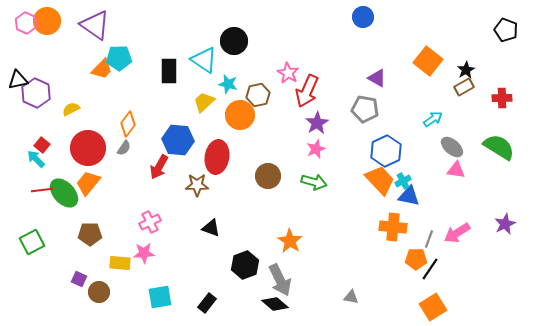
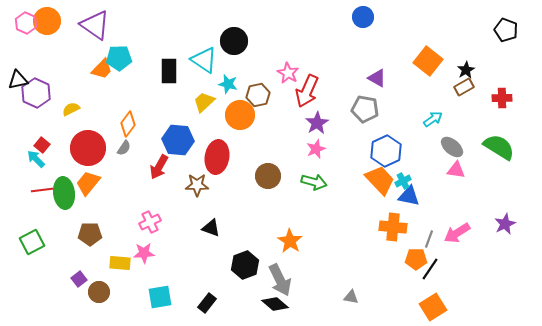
green ellipse at (64, 193): rotated 36 degrees clockwise
purple square at (79, 279): rotated 28 degrees clockwise
